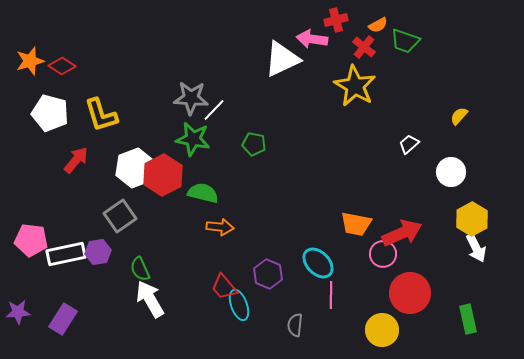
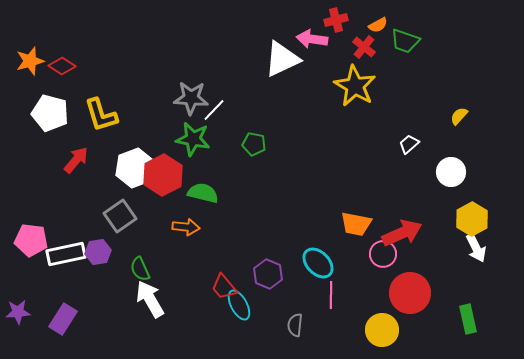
orange arrow at (220, 227): moved 34 px left
cyan ellipse at (239, 305): rotated 8 degrees counterclockwise
